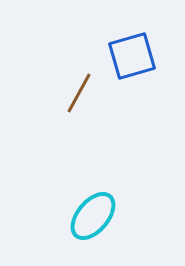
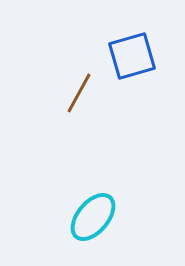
cyan ellipse: moved 1 px down
